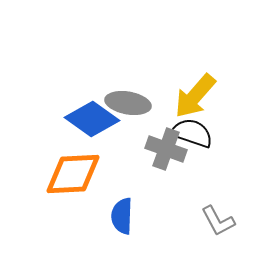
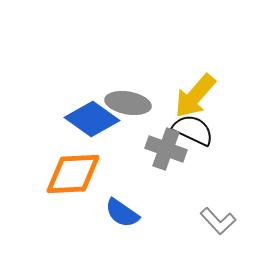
black semicircle: moved 1 px right, 3 px up; rotated 6 degrees clockwise
blue semicircle: moved 3 px up; rotated 57 degrees counterclockwise
gray L-shape: rotated 15 degrees counterclockwise
